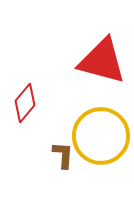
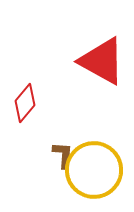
red triangle: rotated 14 degrees clockwise
yellow circle: moved 7 px left, 34 px down
